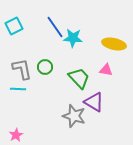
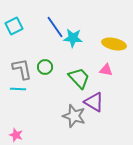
pink star: rotated 24 degrees counterclockwise
